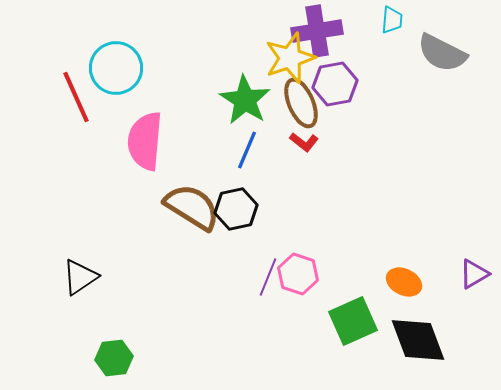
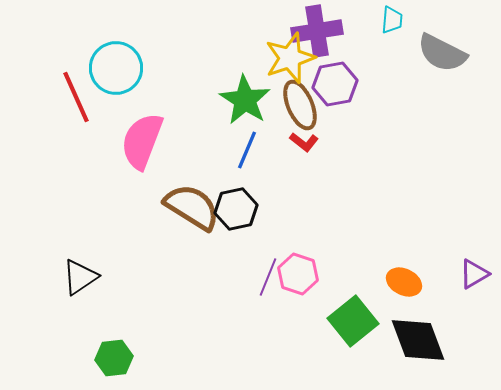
brown ellipse: moved 1 px left, 2 px down
pink semicircle: moved 3 px left; rotated 16 degrees clockwise
green square: rotated 15 degrees counterclockwise
